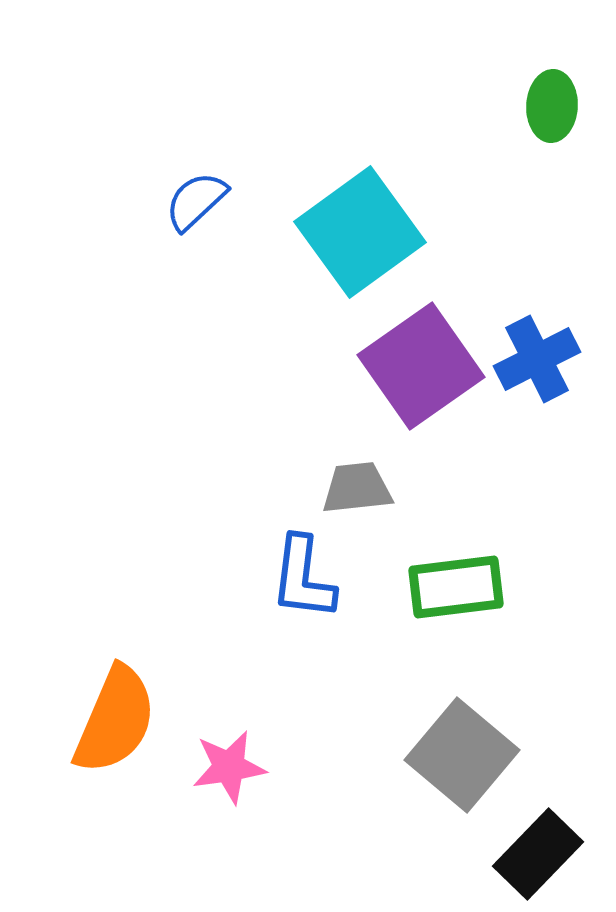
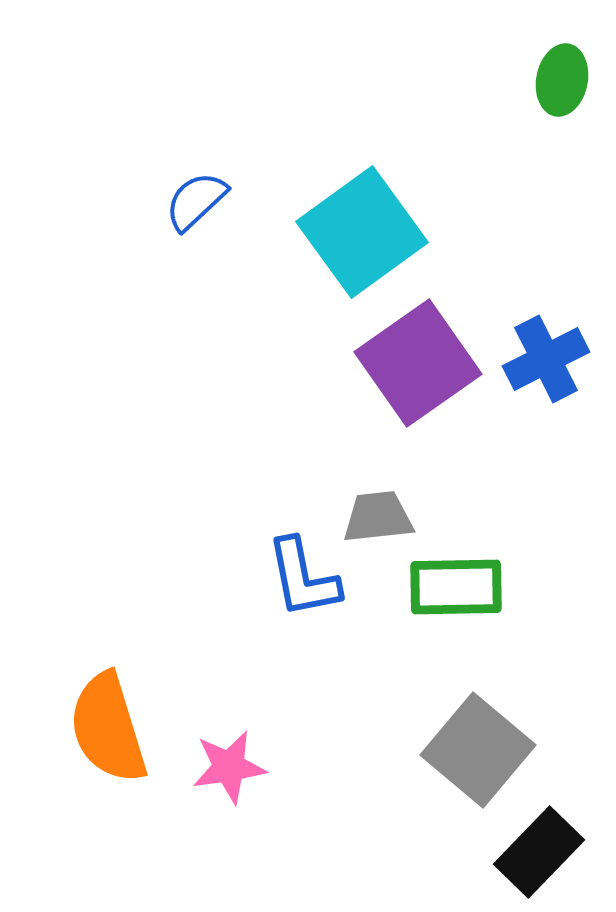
green ellipse: moved 10 px right, 26 px up; rotated 8 degrees clockwise
cyan square: moved 2 px right
blue cross: moved 9 px right
purple square: moved 3 px left, 3 px up
gray trapezoid: moved 21 px right, 29 px down
blue L-shape: rotated 18 degrees counterclockwise
green rectangle: rotated 6 degrees clockwise
orange semicircle: moved 7 px left, 8 px down; rotated 140 degrees clockwise
gray square: moved 16 px right, 5 px up
black rectangle: moved 1 px right, 2 px up
